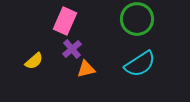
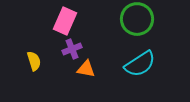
purple cross: rotated 18 degrees clockwise
yellow semicircle: rotated 66 degrees counterclockwise
orange triangle: rotated 24 degrees clockwise
